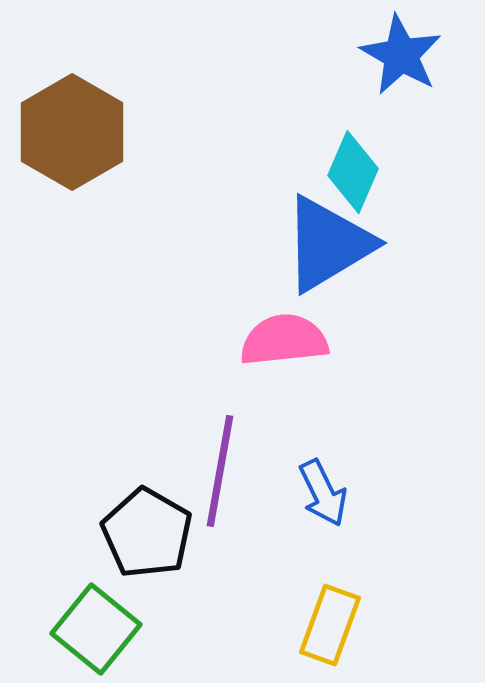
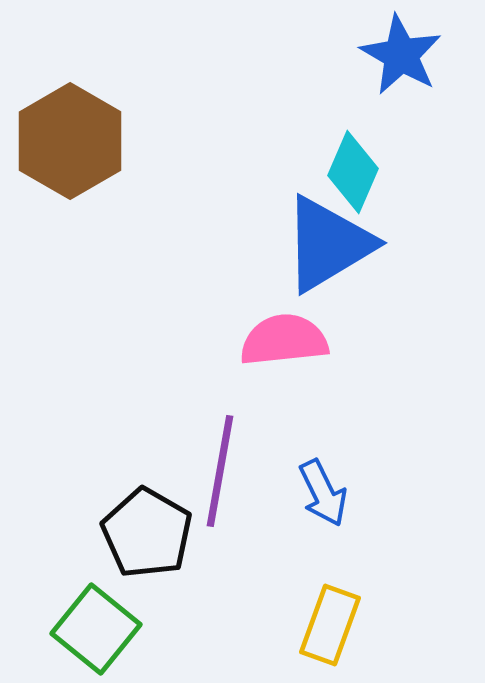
brown hexagon: moved 2 px left, 9 px down
